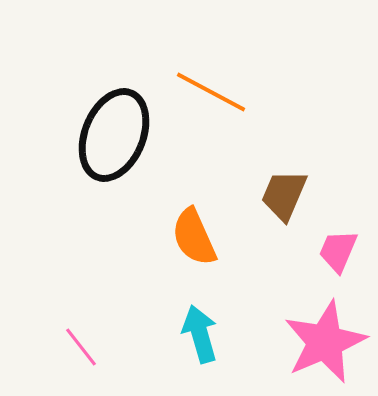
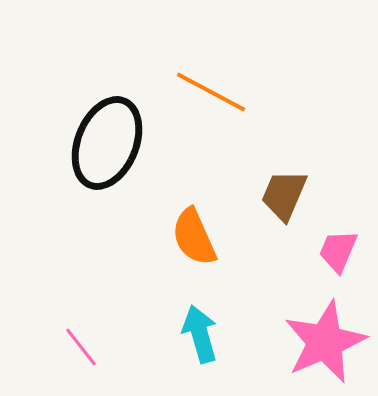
black ellipse: moved 7 px left, 8 px down
